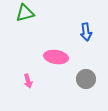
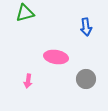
blue arrow: moved 5 px up
pink arrow: rotated 24 degrees clockwise
